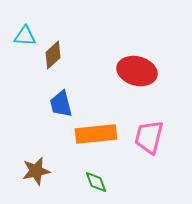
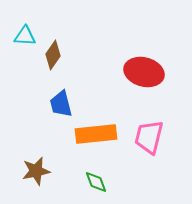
brown diamond: rotated 12 degrees counterclockwise
red ellipse: moved 7 px right, 1 px down
